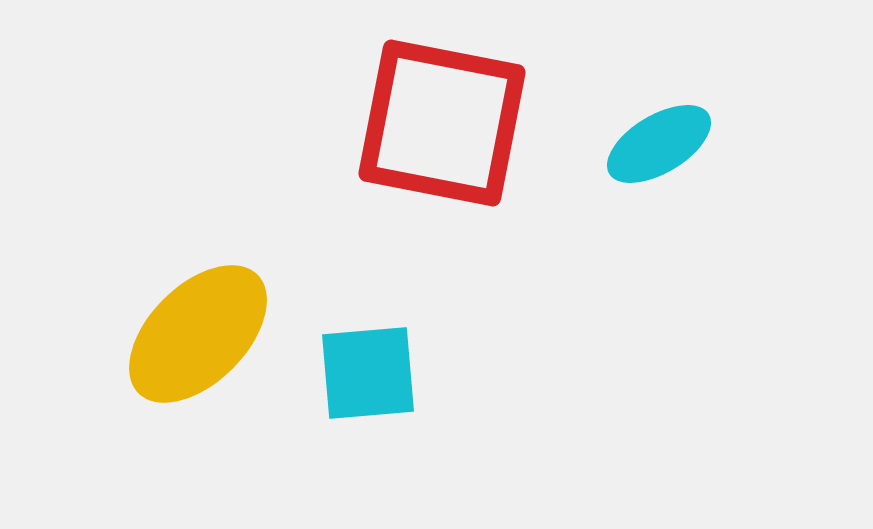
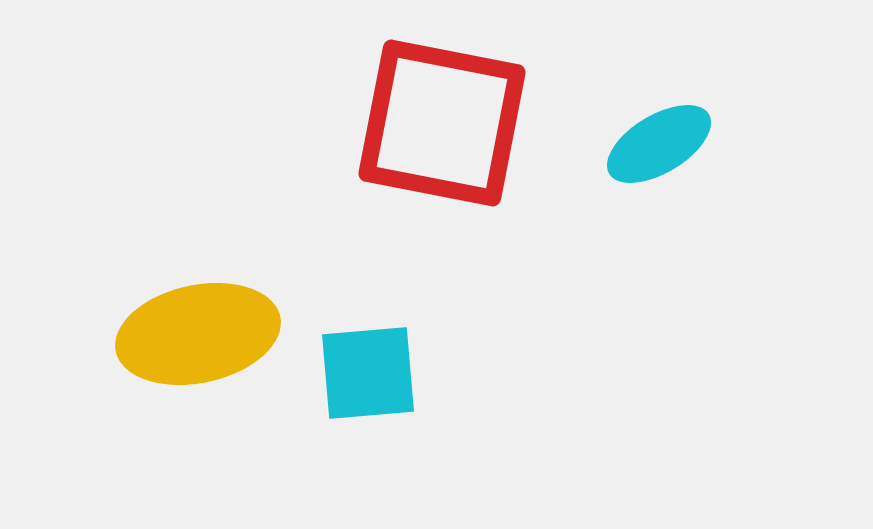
yellow ellipse: rotated 33 degrees clockwise
